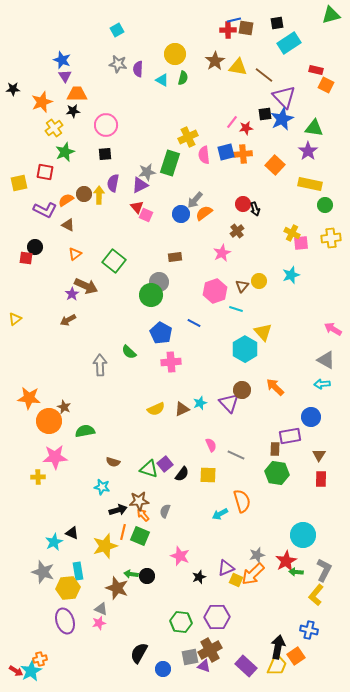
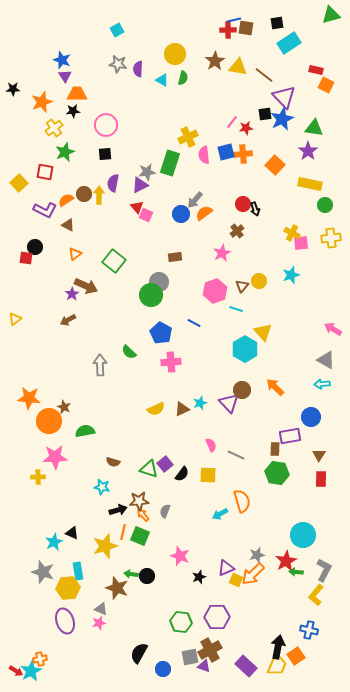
yellow square at (19, 183): rotated 30 degrees counterclockwise
